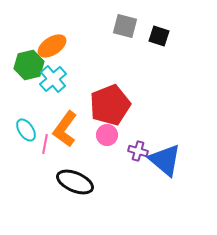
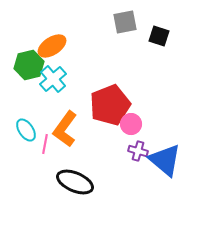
gray square: moved 4 px up; rotated 25 degrees counterclockwise
pink circle: moved 24 px right, 11 px up
